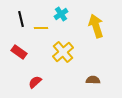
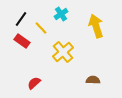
black line: rotated 49 degrees clockwise
yellow line: rotated 48 degrees clockwise
red rectangle: moved 3 px right, 11 px up
red semicircle: moved 1 px left, 1 px down
